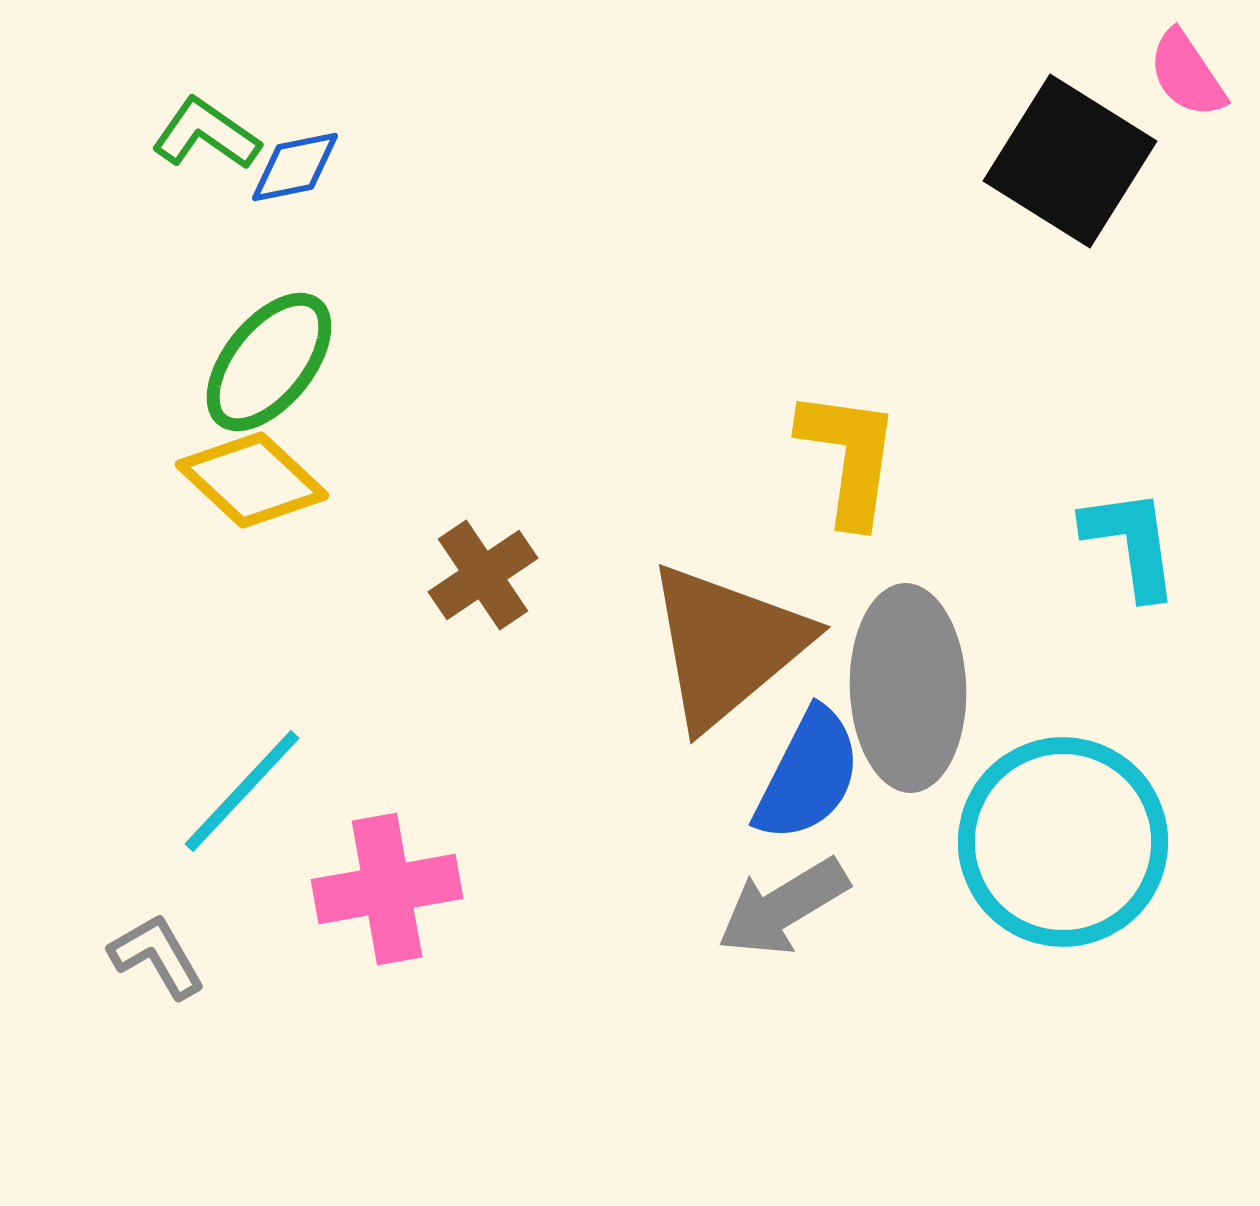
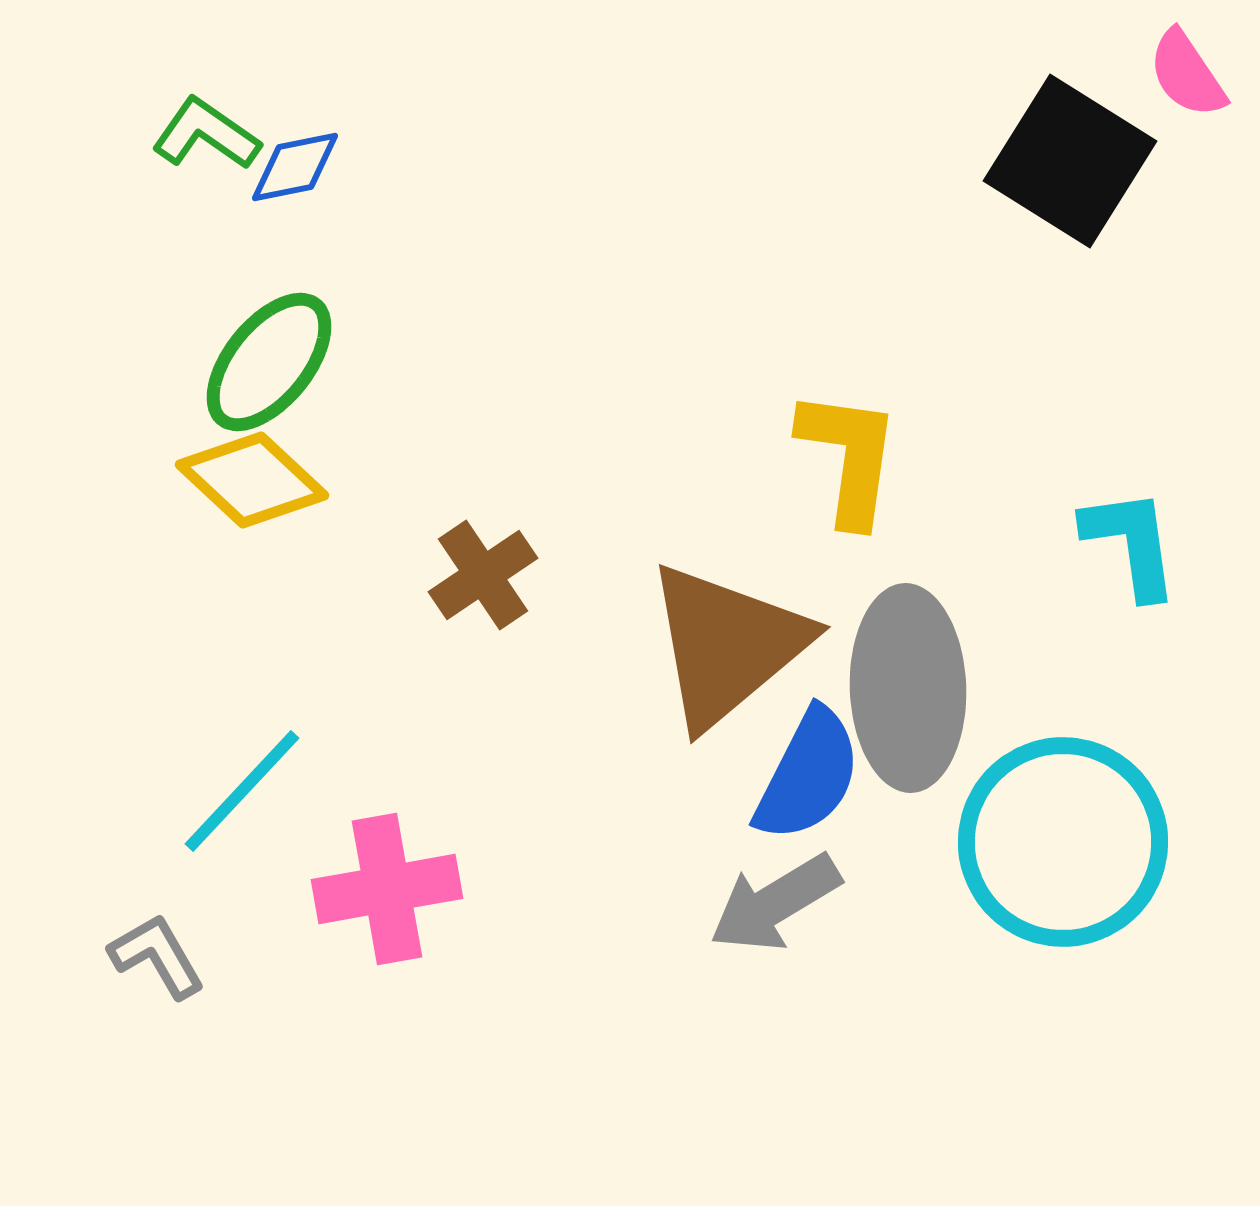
gray arrow: moved 8 px left, 4 px up
